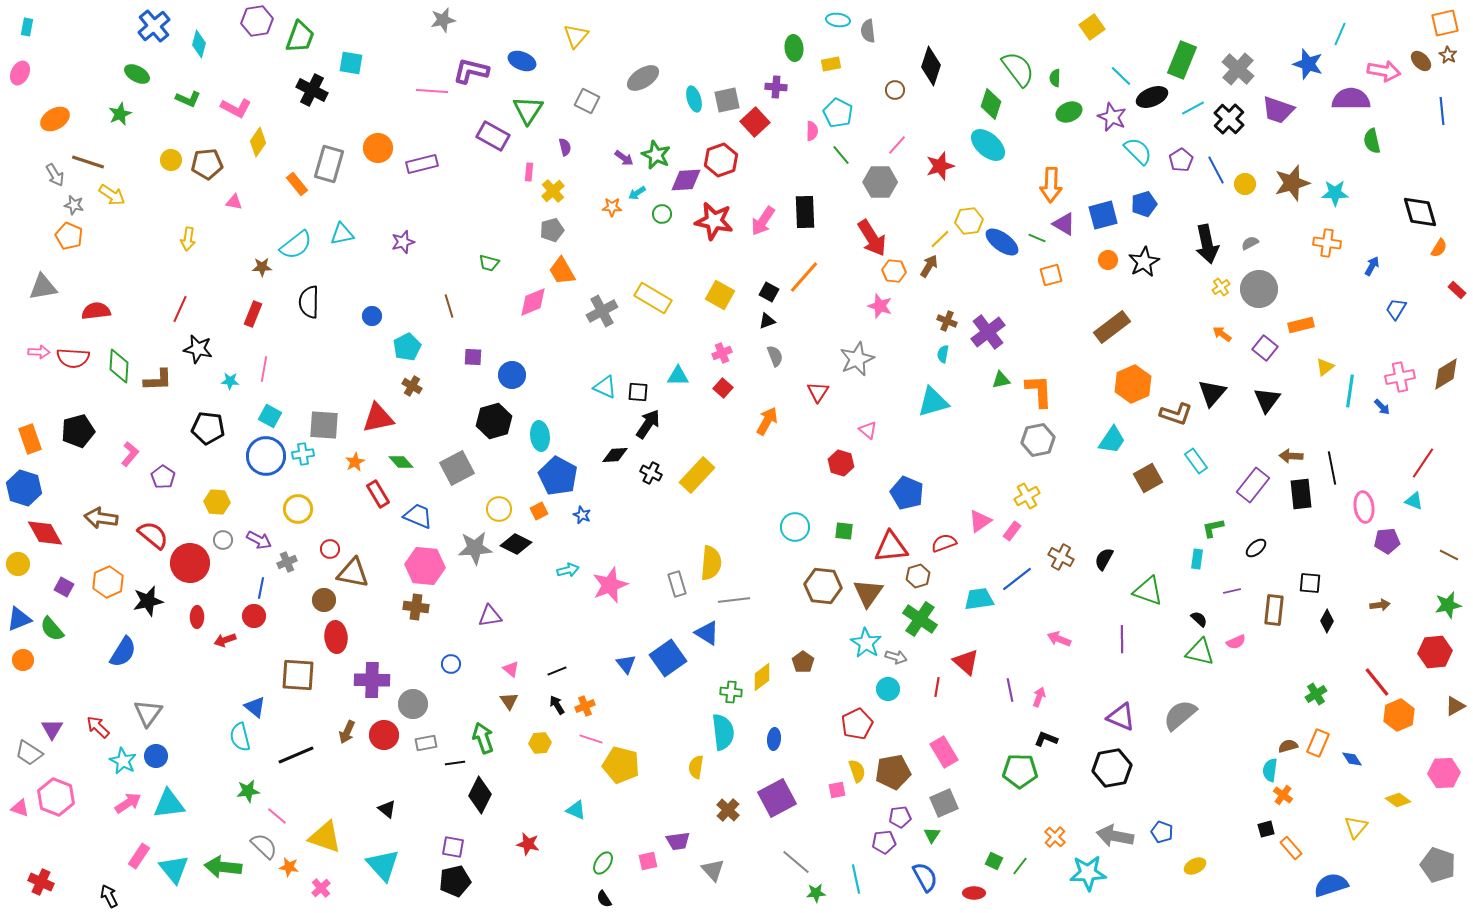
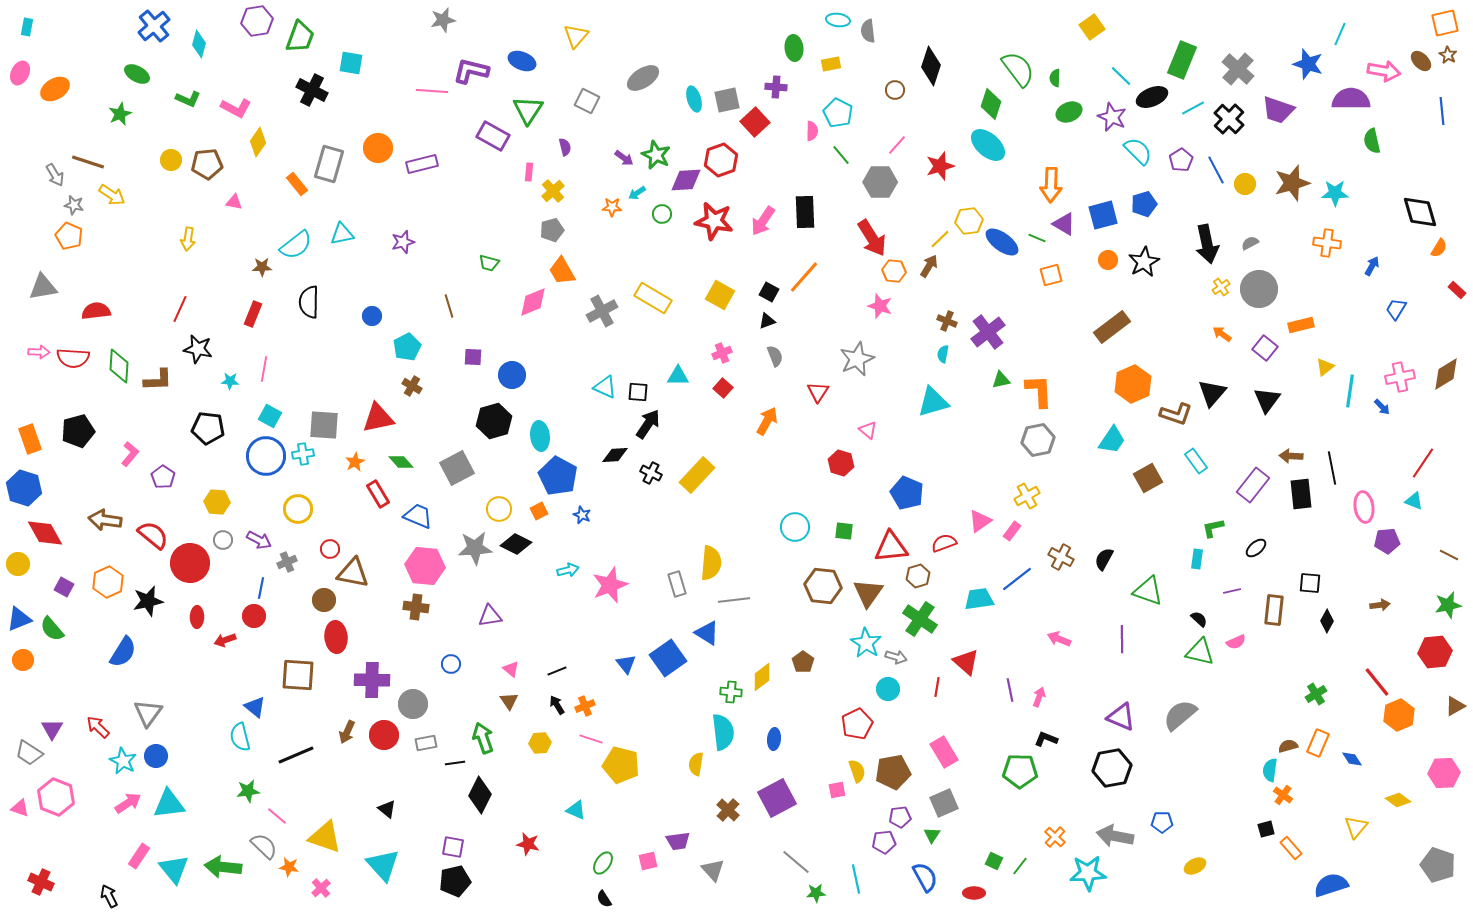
orange ellipse at (55, 119): moved 30 px up
brown arrow at (101, 518): moved 4 px right, 2 px down
yellow semicircle at (696, 767): moved 3 px up
blue pentagon at (1162, 832): moved 10 px up; rotated 20 degrees counterclockwise
